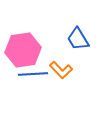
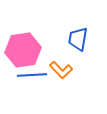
blue trapezoid: rotated 40 degrees clockwise
blue line: moved 1 px left, 1 px down
